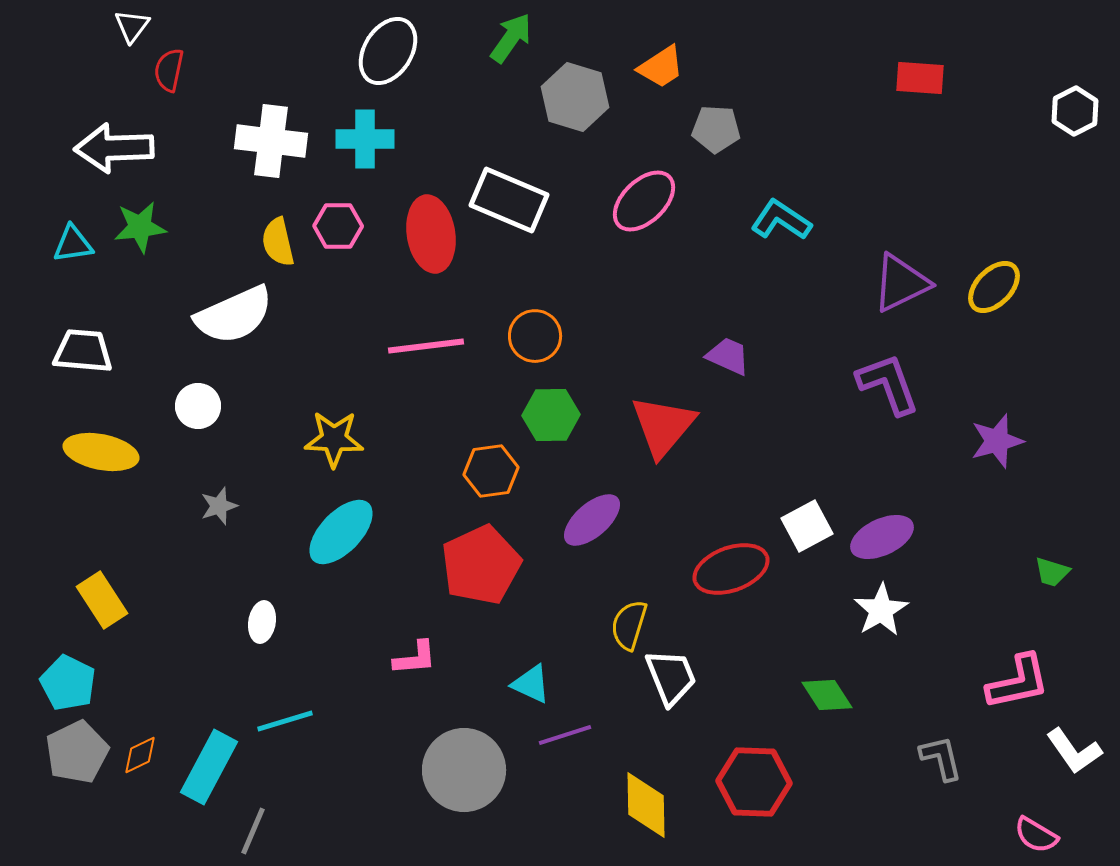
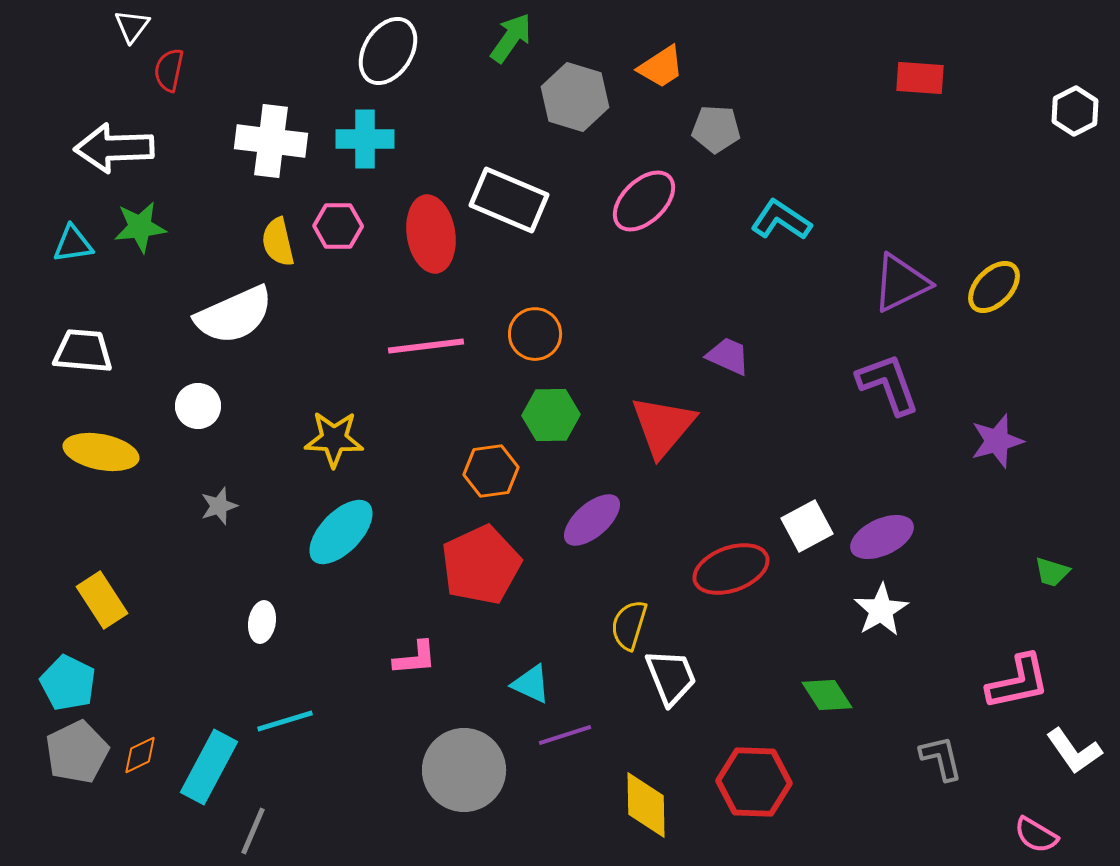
orange circle at (535, 336): moved 2 px up
